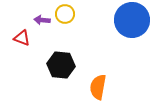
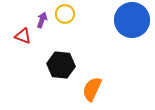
purple arrow: rotated 105 degrees clockwise
red triangle: moved 1 px right, 2 px up
orange semicircle: moved 6 px left, 2 px down; rotated 15 degrees clockwise
